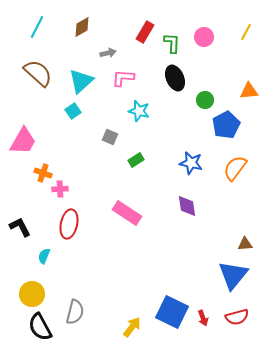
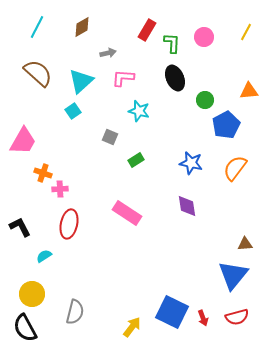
red rectangle: moved 2 px right, 2 px up
cyan semicircle: rotated 35 degrees clockwise
black semicircle: moved 15 px left, 1 px down
